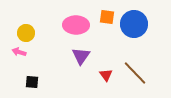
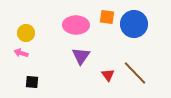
pink arrow: moved 2 px right, 1 px down
red triangle: moved 2 px right
